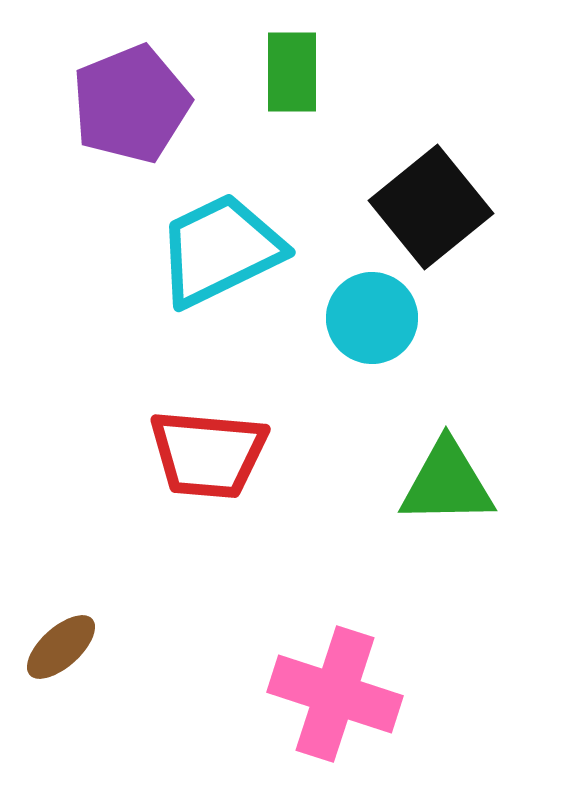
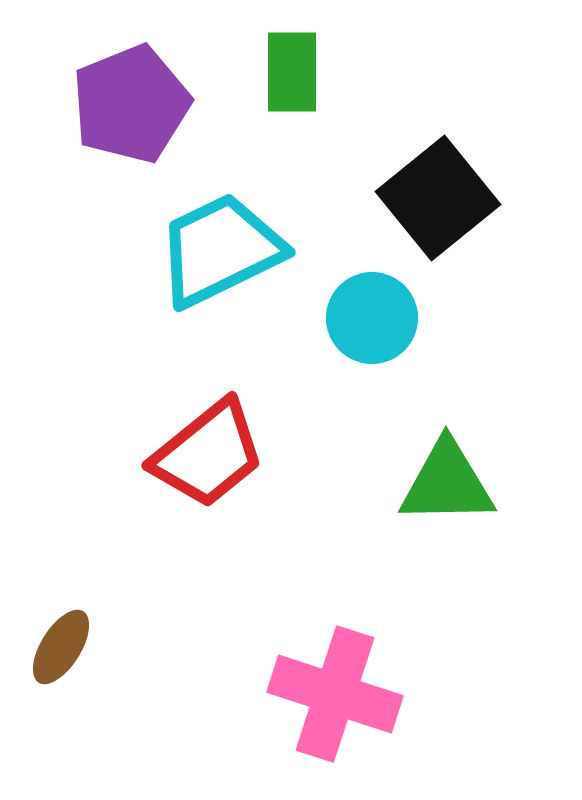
black square: moved 7 px right, 9 px up
red trapezoid: rotated 44 degrees counterclockwise
brown ellipse: rotated 16 degrees counterclockwise
